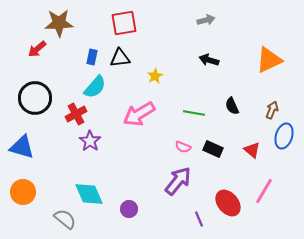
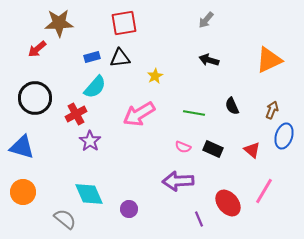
gray arrow: rotated 144 degrees clockwise
blue rectangle: rotated 63 degrees clockwise
purple arrow: rotated 132 degrees counterclockwise
